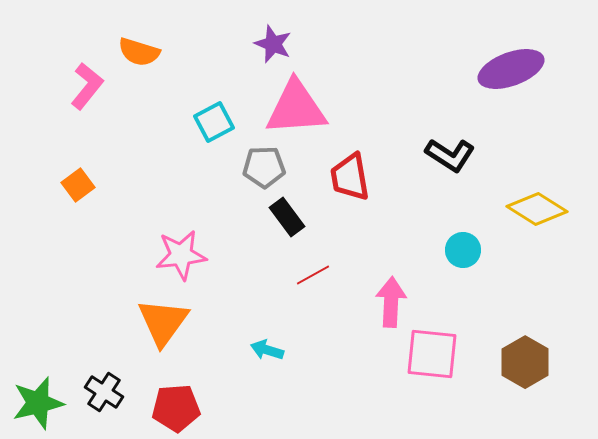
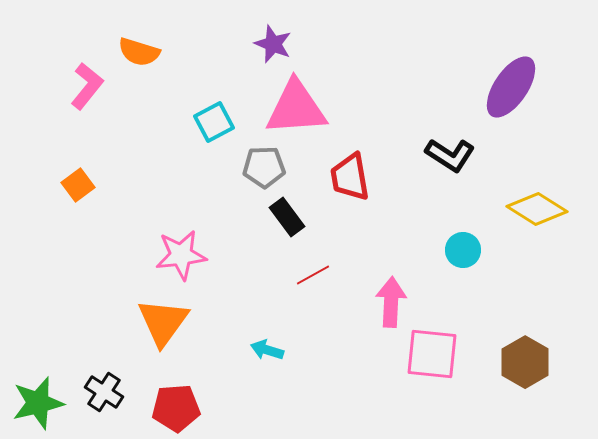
purple ellipse: moved 18 px down; rotated 36 degrees counterclockwise
